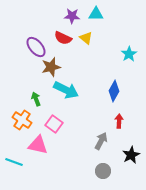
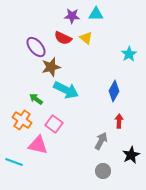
green arrow: rotated 32 degrees counterclockwise
